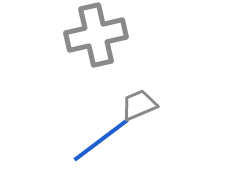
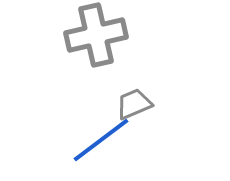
gray trapezoid: moved 5 px left, 1 px up
